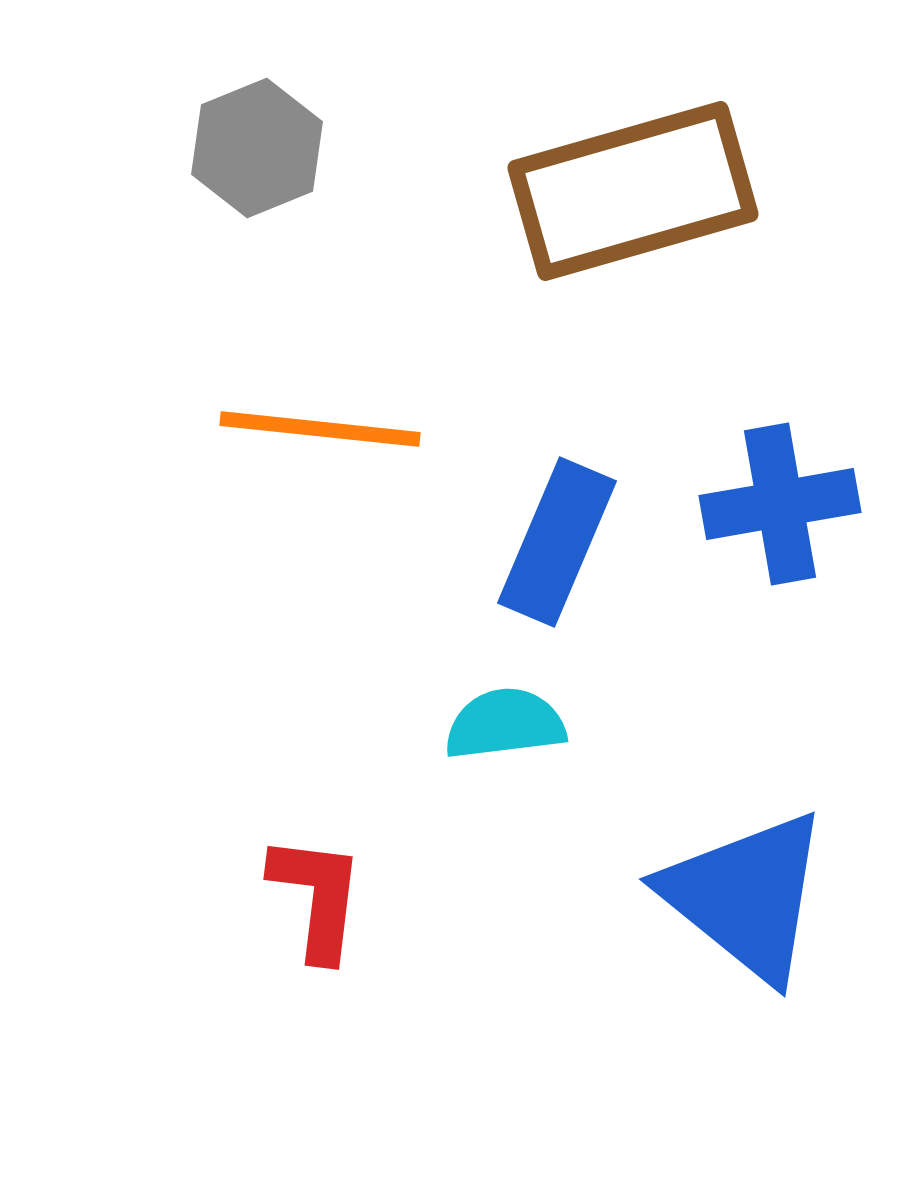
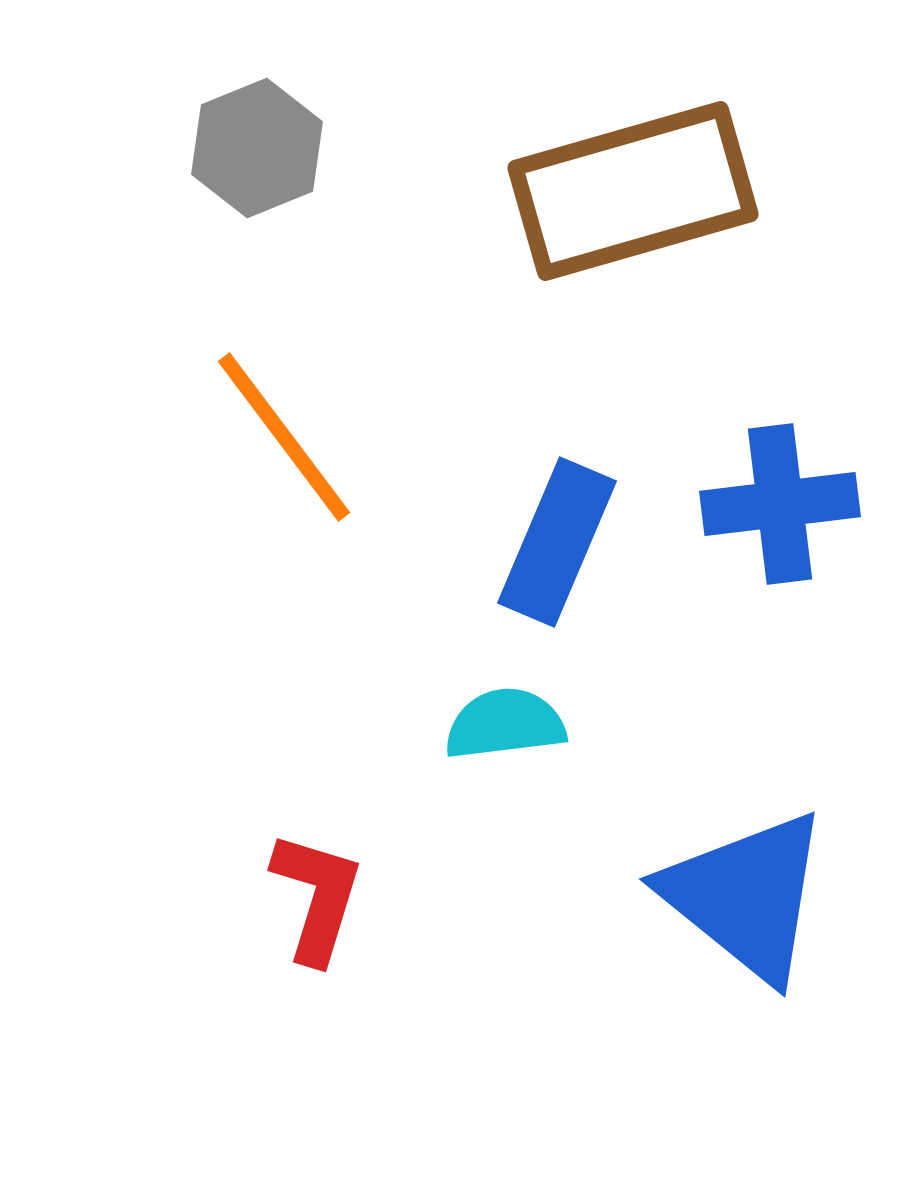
orange line: moved 36 px left, 8 px down; rotated 47 degrees clockwise
blue cross: rotated 3 degrees clockwise
red L-shape: rotated 10 degrees clockwise
